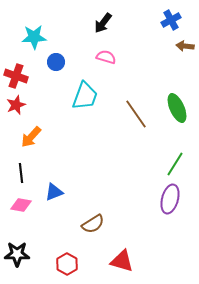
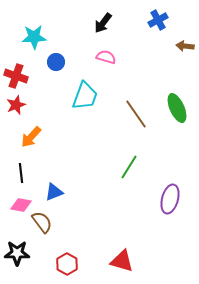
blue cross: moved 13 px left
green line: moved 46 px left, 3 px down
brown semicircle: moved 51 px left, 2 px up; rotated 95 degrees counterclockwise
black star: moved 1 px up
